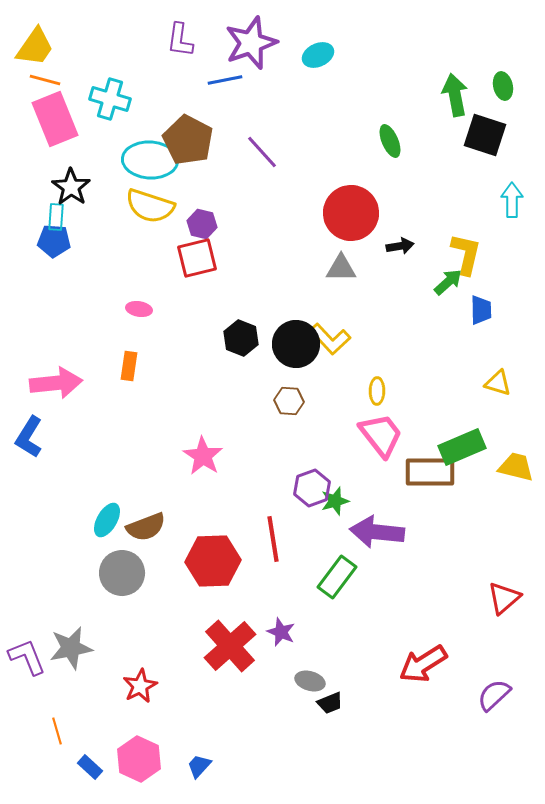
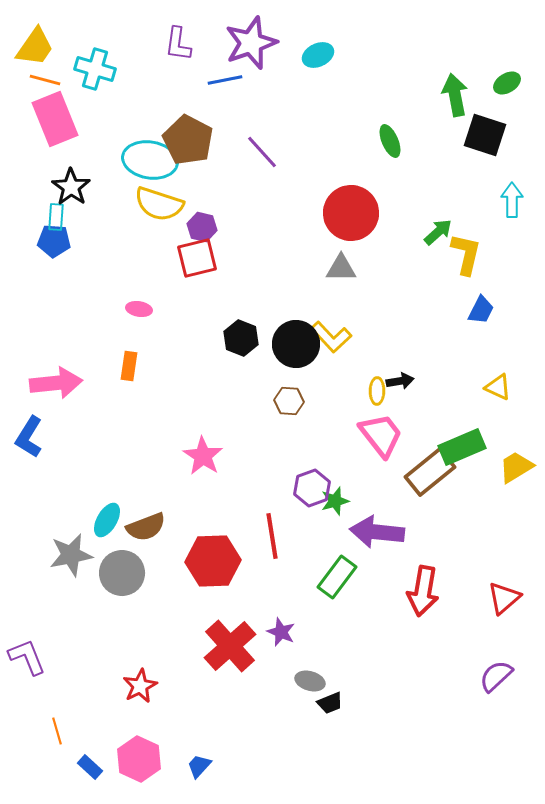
purple L-shape at (180, 40): moved 2 px left, 4 px down
green ellipse at (503, 86): moved 4 px right, 3 px up; rotated 72 degrees clockwise
cyan cross at (110, 99): moved 15 px left, 30 px up
cyan ellipse at (150, 160): rotated 6 degrees clockwise
yellow semicircle at (150, 206): moved 9 px right, 2 px up
purple hexagon at (202, 224): moved 3 px down
black arrow at (400, 246): moved 135 px down
green arrow at (448, 282): moved 10 px left, 50 px up
blue trapezoid at (481, 310): rotated 28 degrees clockwise
yellow L-shape at (330, 339): moved 1 px right, 2 px up
yellow triangle at (498, 383): moved 4 px down; rotated 8 degrees clockwise
yellow trapezoid at (516, 467): rotated 45 degrees counterclockwise
brown rectangle at (430, 472): rotated 39 degrees counterclockwise
red line at (273, 539): moved 1 px left, 3 px up
gray star at (71, 648): moved 93 px up
red arrow at (423, 664): moved 73 px up; rotated 48 degrees counterclockwise
purple semicircle at (494, 695): moved 2 px right, 19 px up
